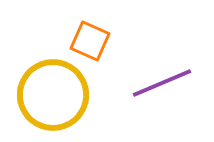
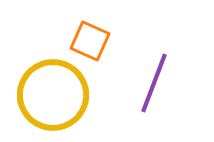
purple line: moved 8 px left; rotated 46 degrees counterclockwise
